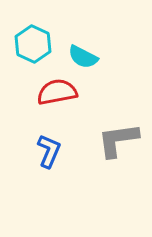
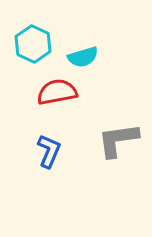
cyan semicircle: rotated 44 degrees counterclockwise
